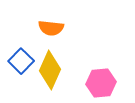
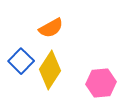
orange semicircle: rotated 35 degrees counterclockwise
yellow diamond: rotated 9 degrees clockwise
